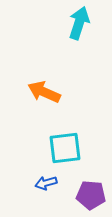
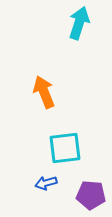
orange arrow: rotated 44 degrees clockwise
